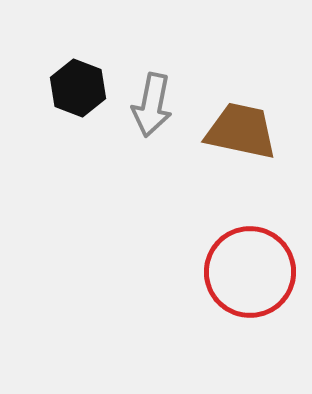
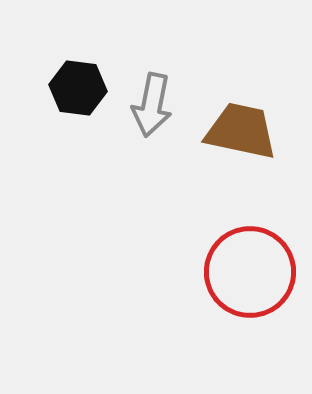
black hexagon: rotated 14 degrees counterclockwise
